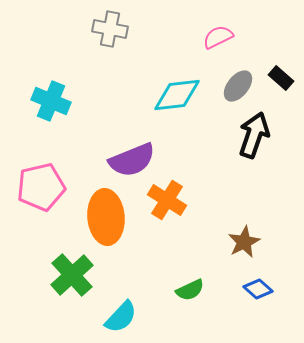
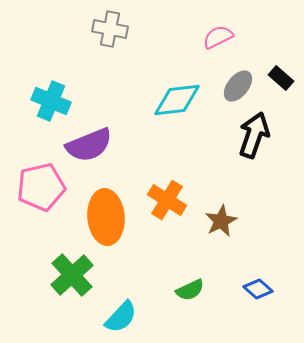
cyan diamond: moved 5 px down
purple semicircle: moved 43 px left, 15 px up
brown star: moved 23 px left, 21 px up
